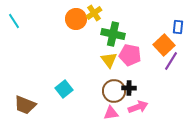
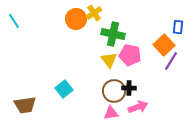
brown trapezoid: rotated 30 degrees counterclockwise
